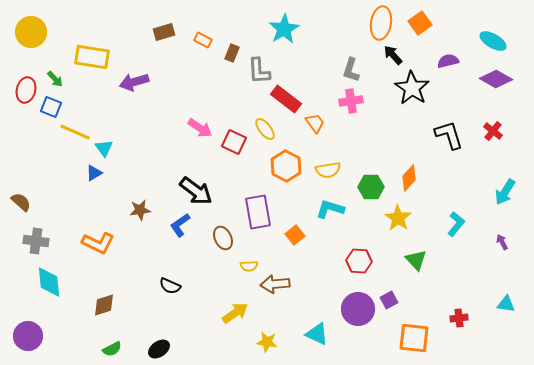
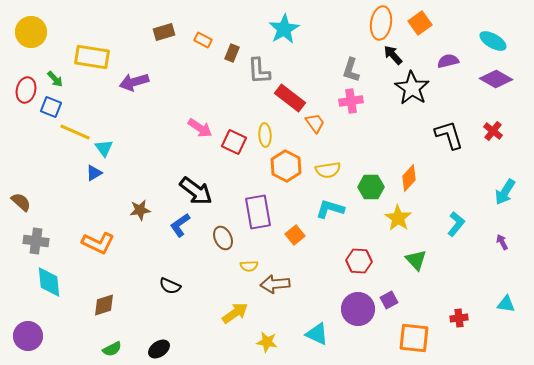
red rectangle at (286, 99): moved 4 px right, 1 px up
yellow ellipse at (265, 129): moved 6 px down; rotated 35 degrees clockwise
